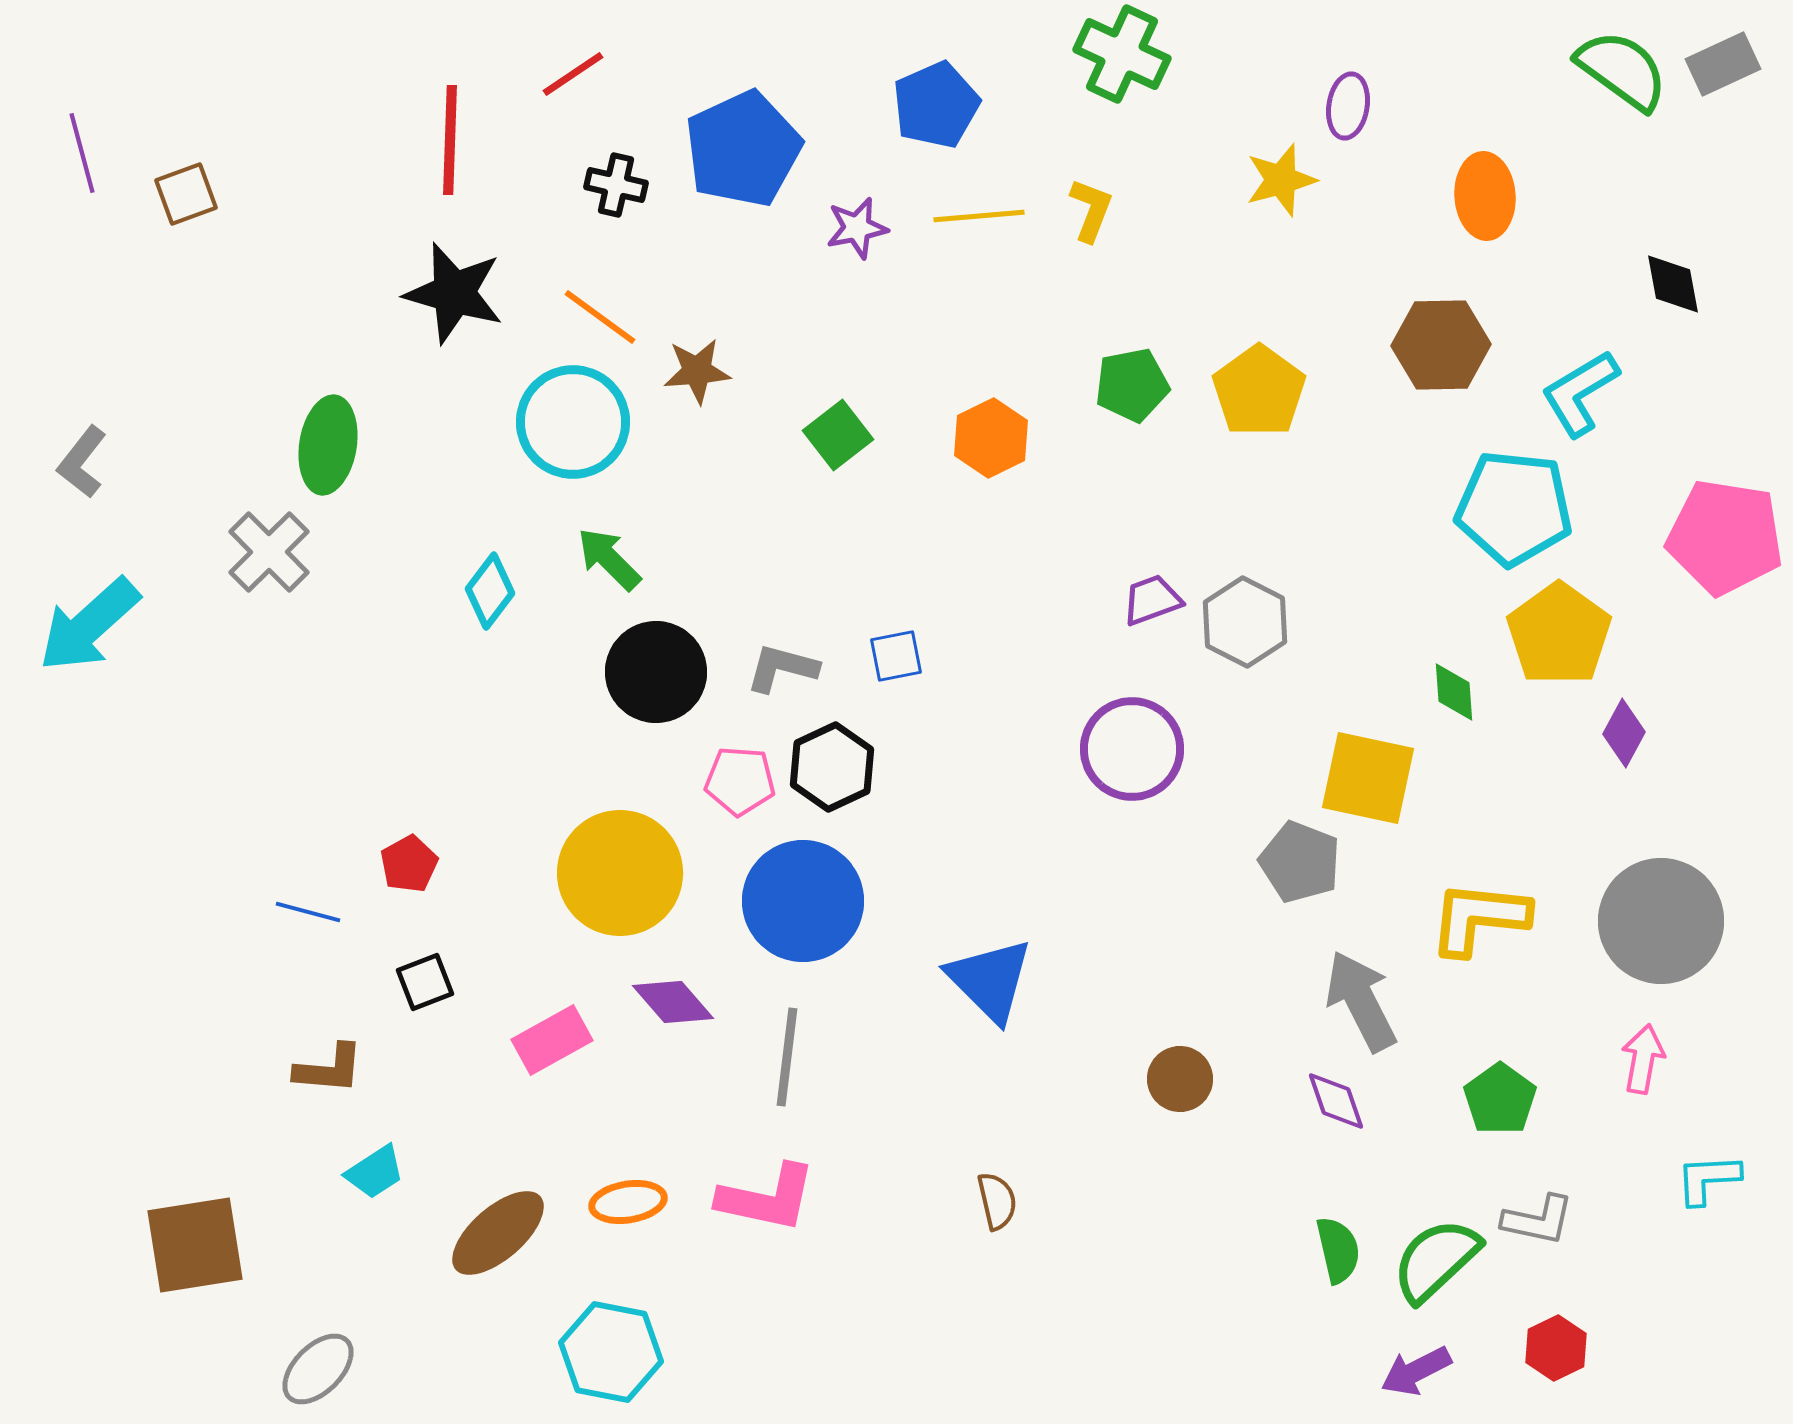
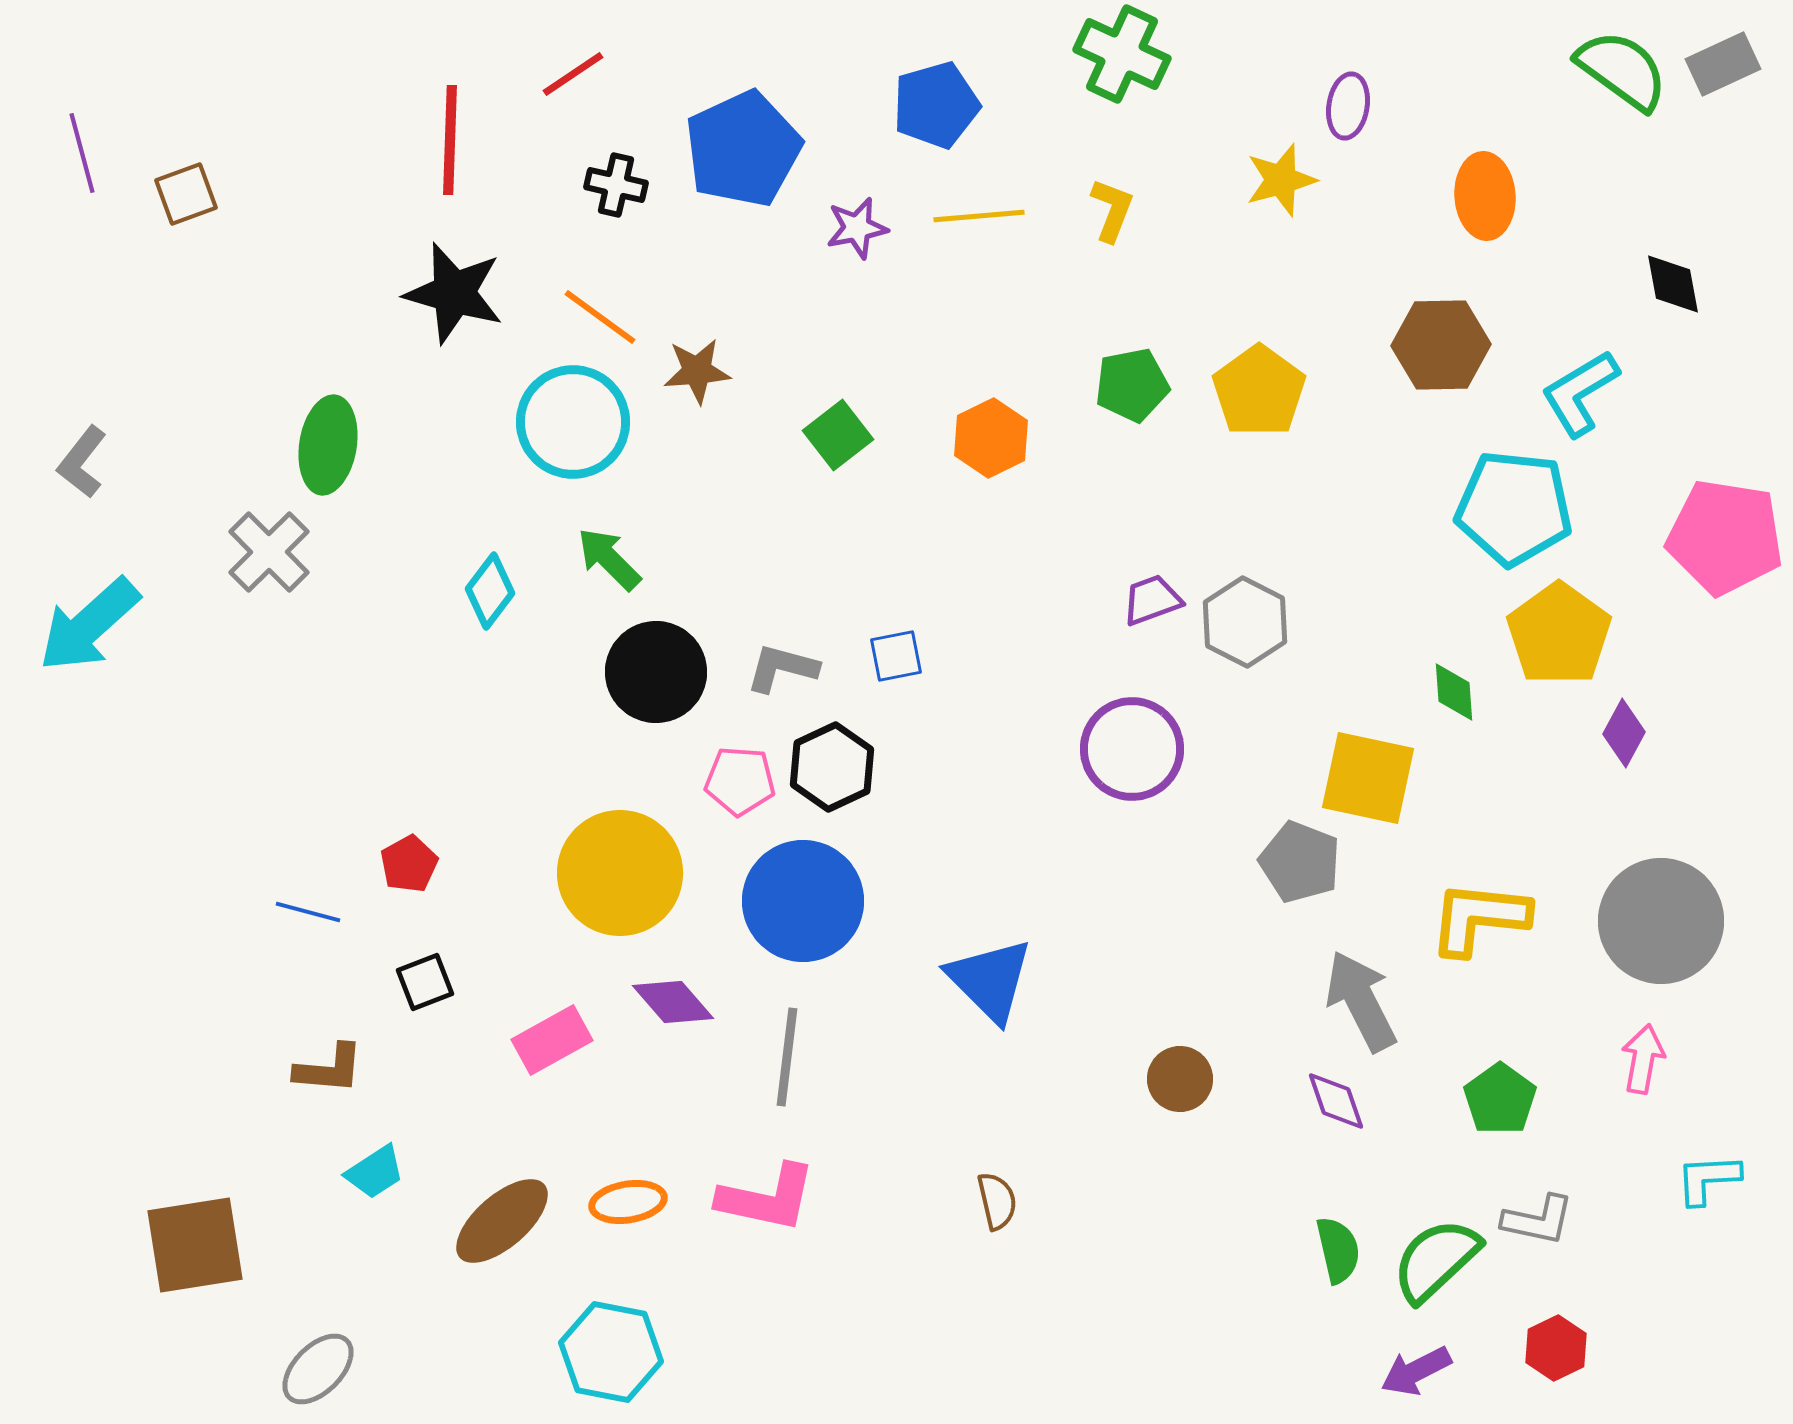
blue pentagon at (936, 105): rotated 8 degrees clockwise
yellow L-shape at (1091, 210): moved 21 px right
brown ellipse at (498, 1233): moved 4 px right, 12 px up
